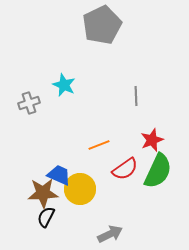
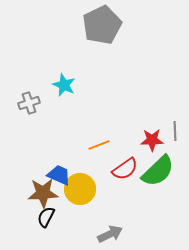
gray line: moved 39 px right, 35 px down
red star: rotated 20 degrees clockwise
green semicircle: rotated 21 degrees clockwise
